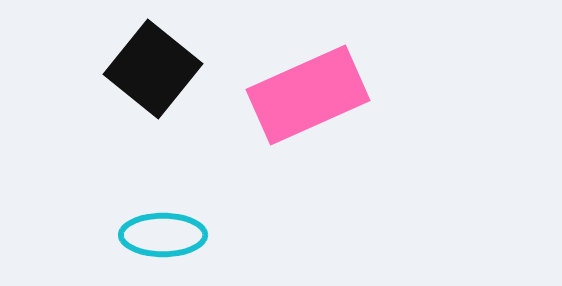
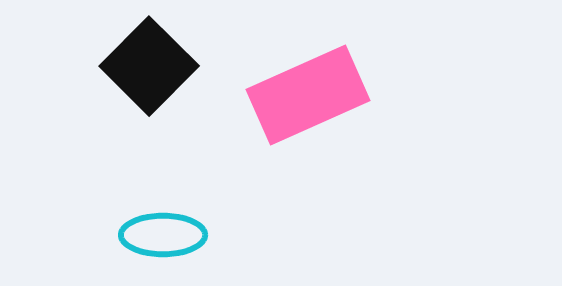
black square: moved 4 px left, 3 px up; rotated 6 degrees clockwise
